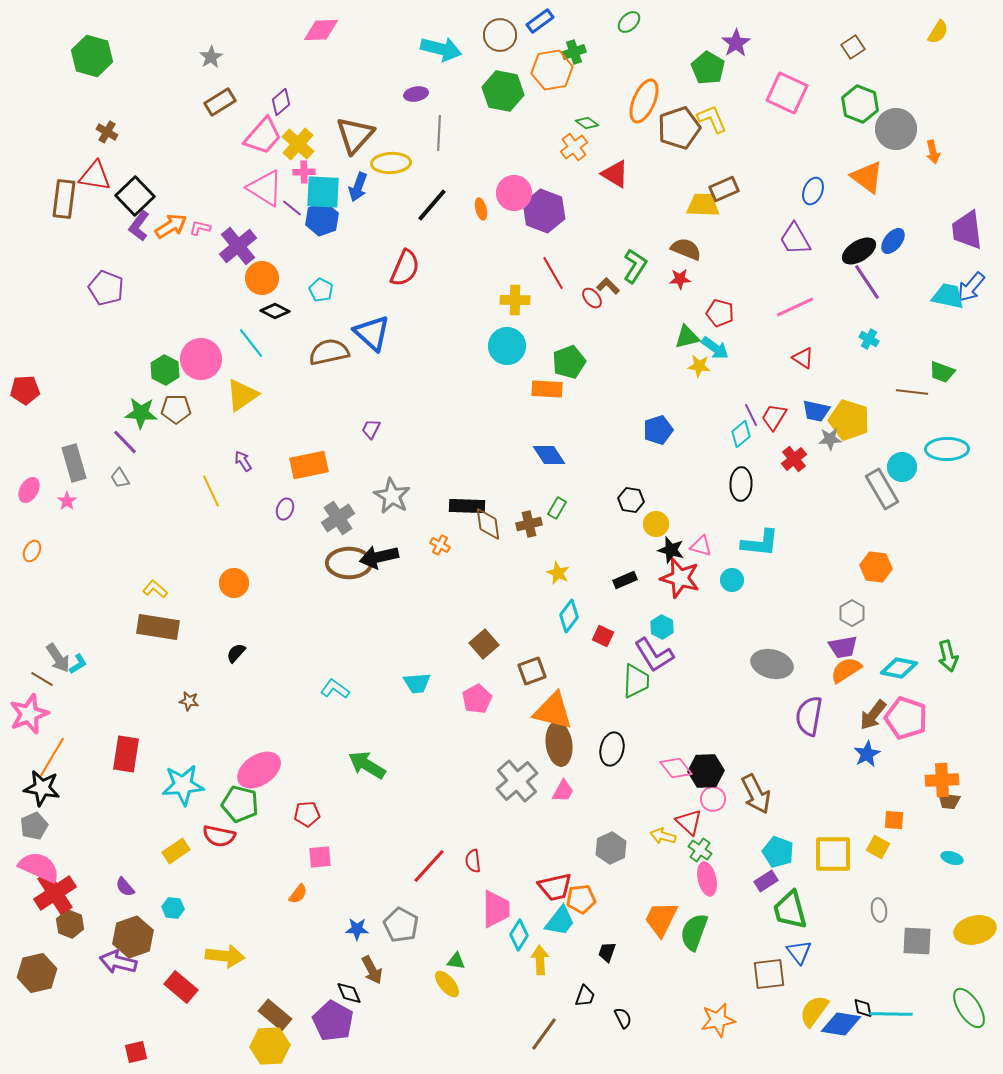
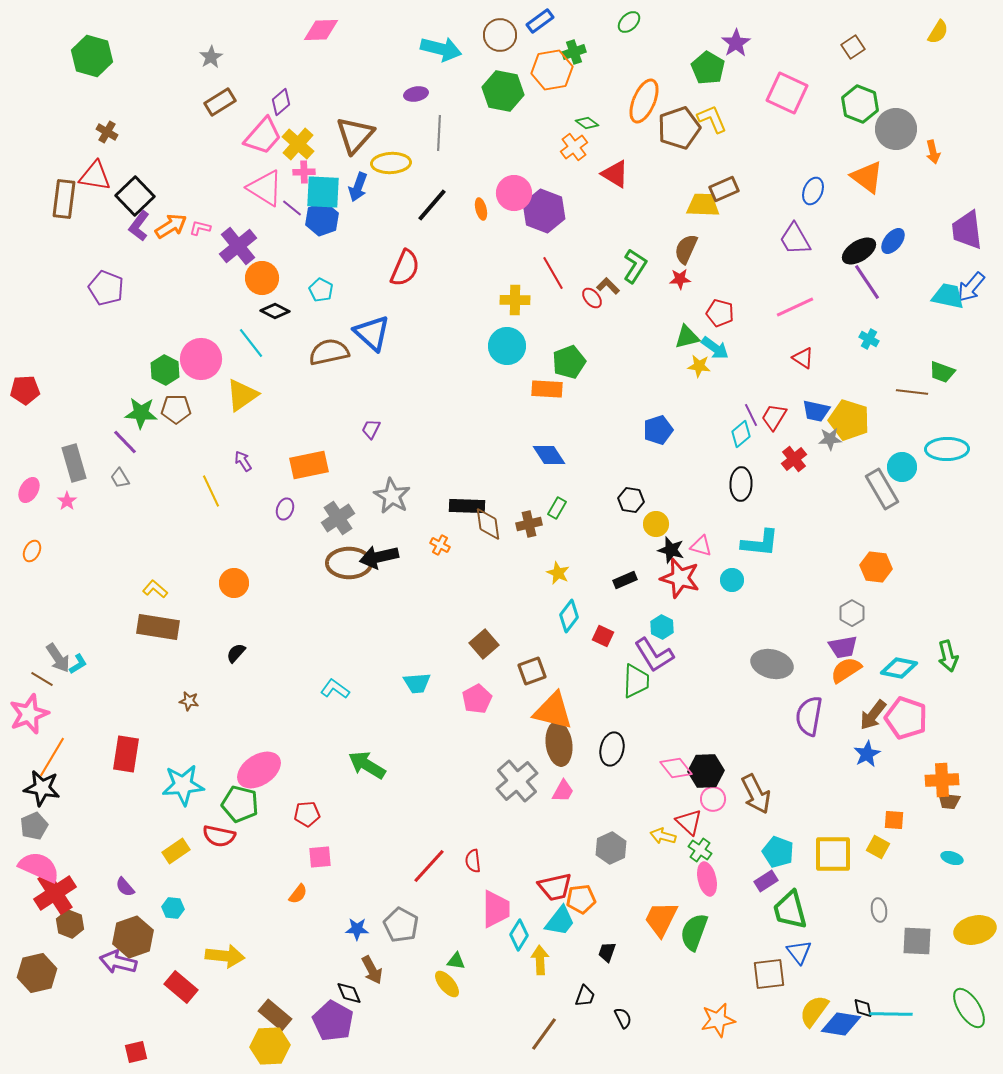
brown semicircle at (686, 249): rotated 88 degrees counterclockwise
